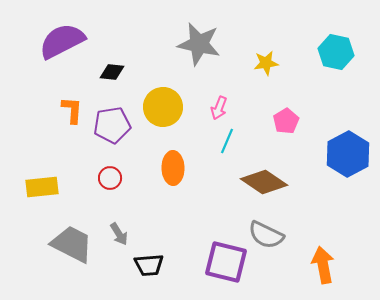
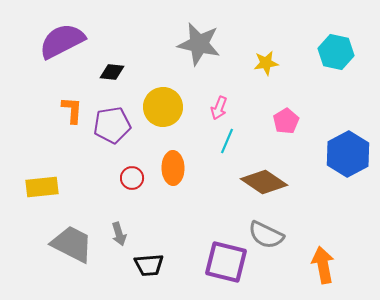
red circle: moved 22 px right
gray arrow: rotated 15 degrees clockwise
